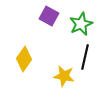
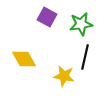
purple square: moved 2 px left, 1 px down
green star: rotated 15 degrees clockwise
yellow diamond: rotated 65 degrees counterclockwise
